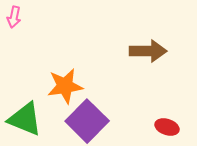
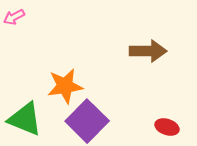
pink arrow: rotated 50 degrees clockwise
